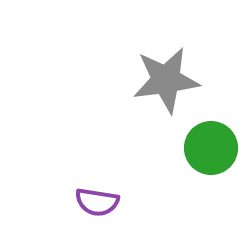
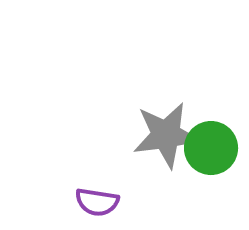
gray star: moved 55 px down
